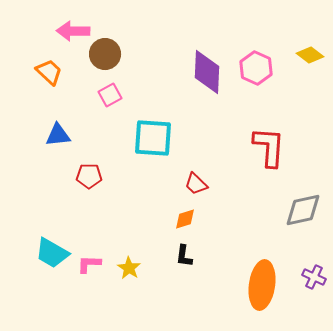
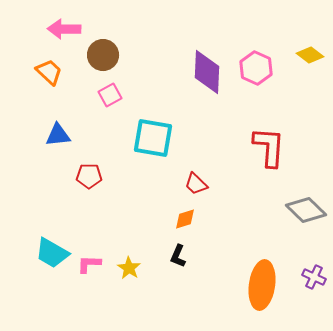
pink arrow: moved 9 px left, 2 px up
brown circle: moved 2 px left, 1 px down
cyan square: rotated 6 degrees clockwise
gray diamond: moved 3 px right; rotated 57 degrees clockwise
black L-shape: moved 6 px left; rotated 15 degrees clockwise
